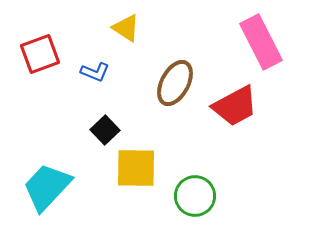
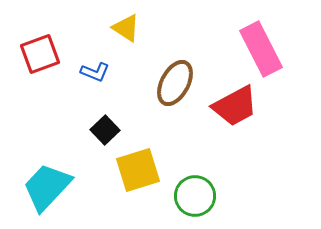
pink rectangle: moved 7 px down
yellow square: moved 2 px right, 2 px down; rotated 18 degrees counterclockwise
